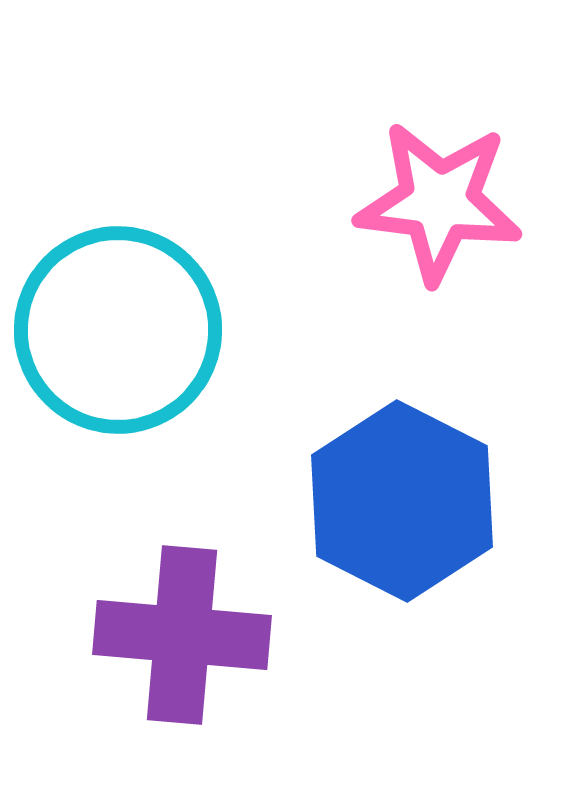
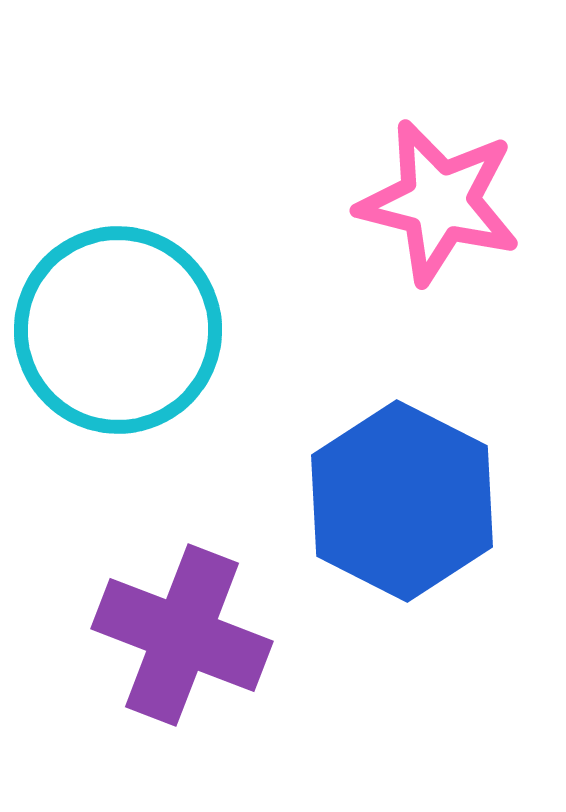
pink star: rotated 7 degrees clockwise
purple cross: rotated 16 degrees clockwise
